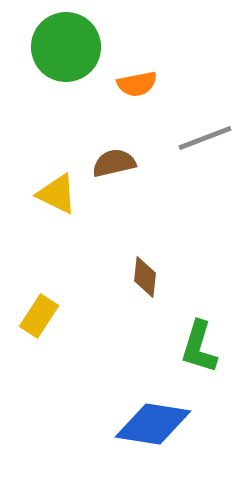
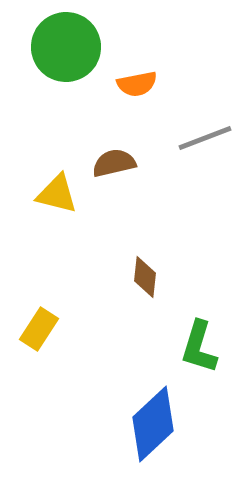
yellow triangle: rotated 12 degrees counterclockwise
yellow rectangle: moved 13 px down
blue diamond: rotated 52 degrees counterclockwise
